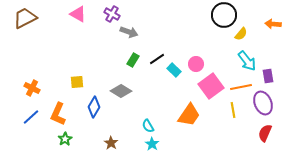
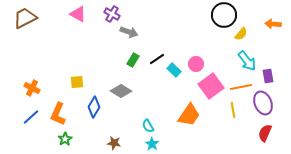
brown star: moved 3 px right; rotated 24 degrees counterclockwise
